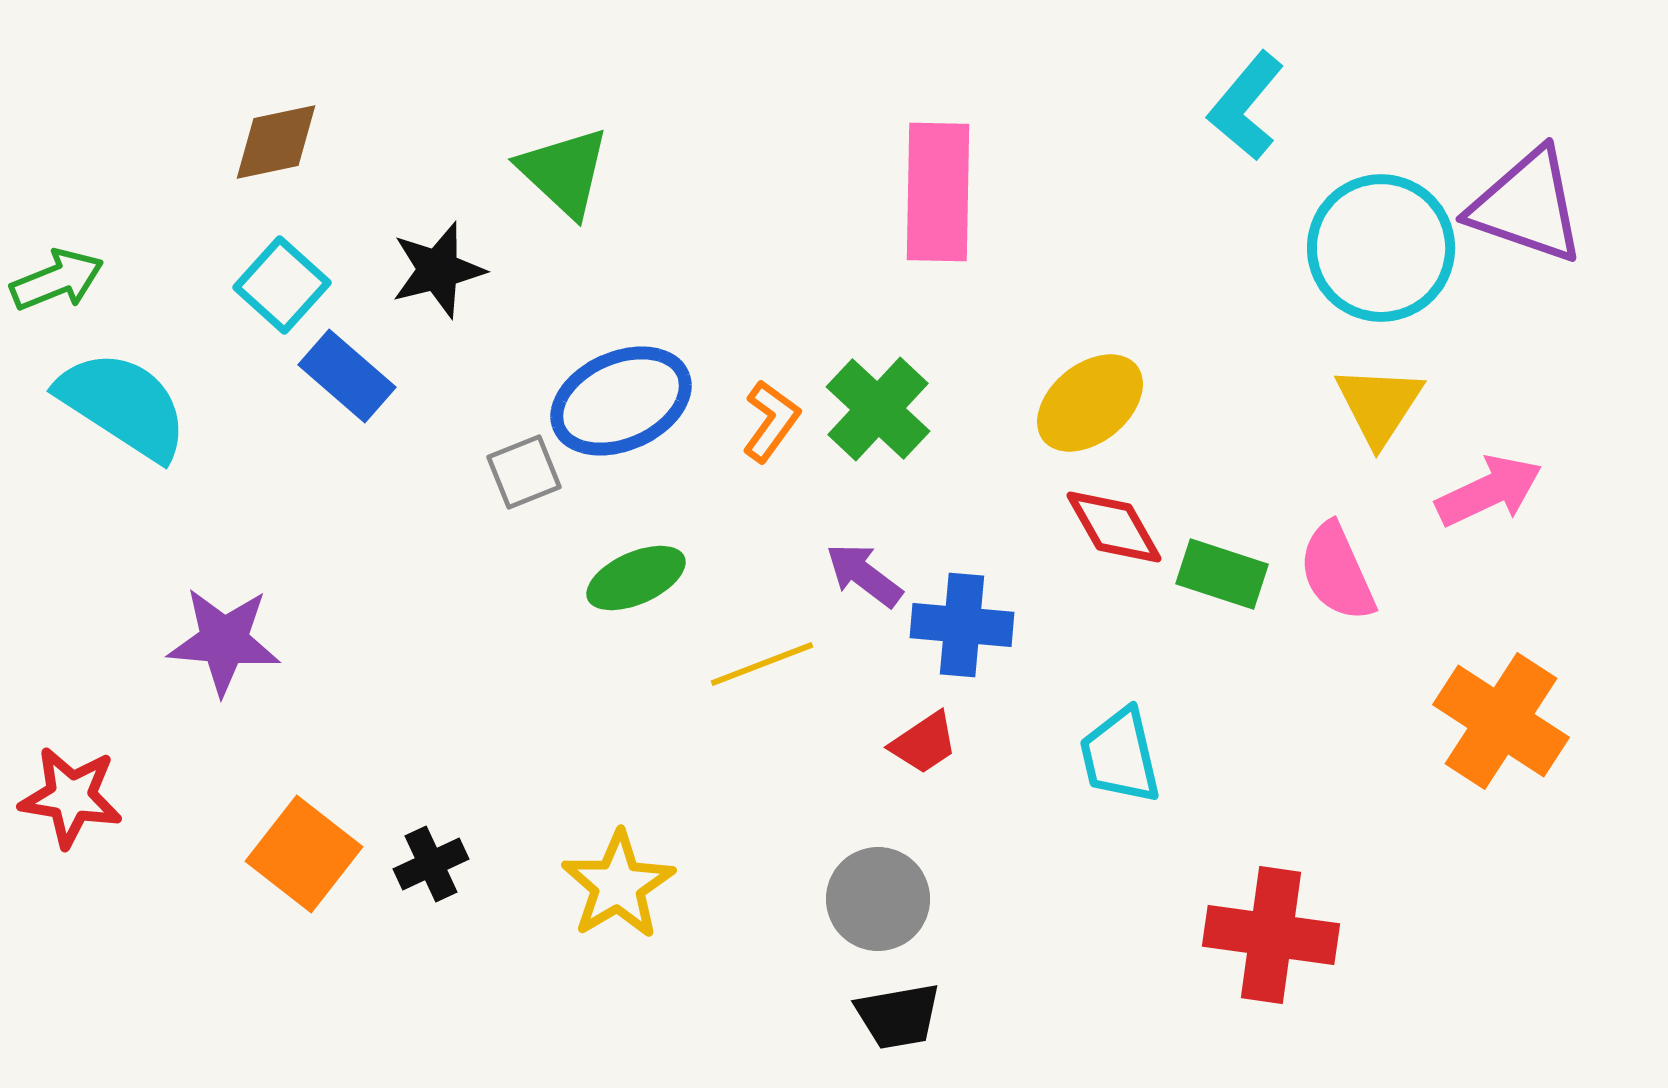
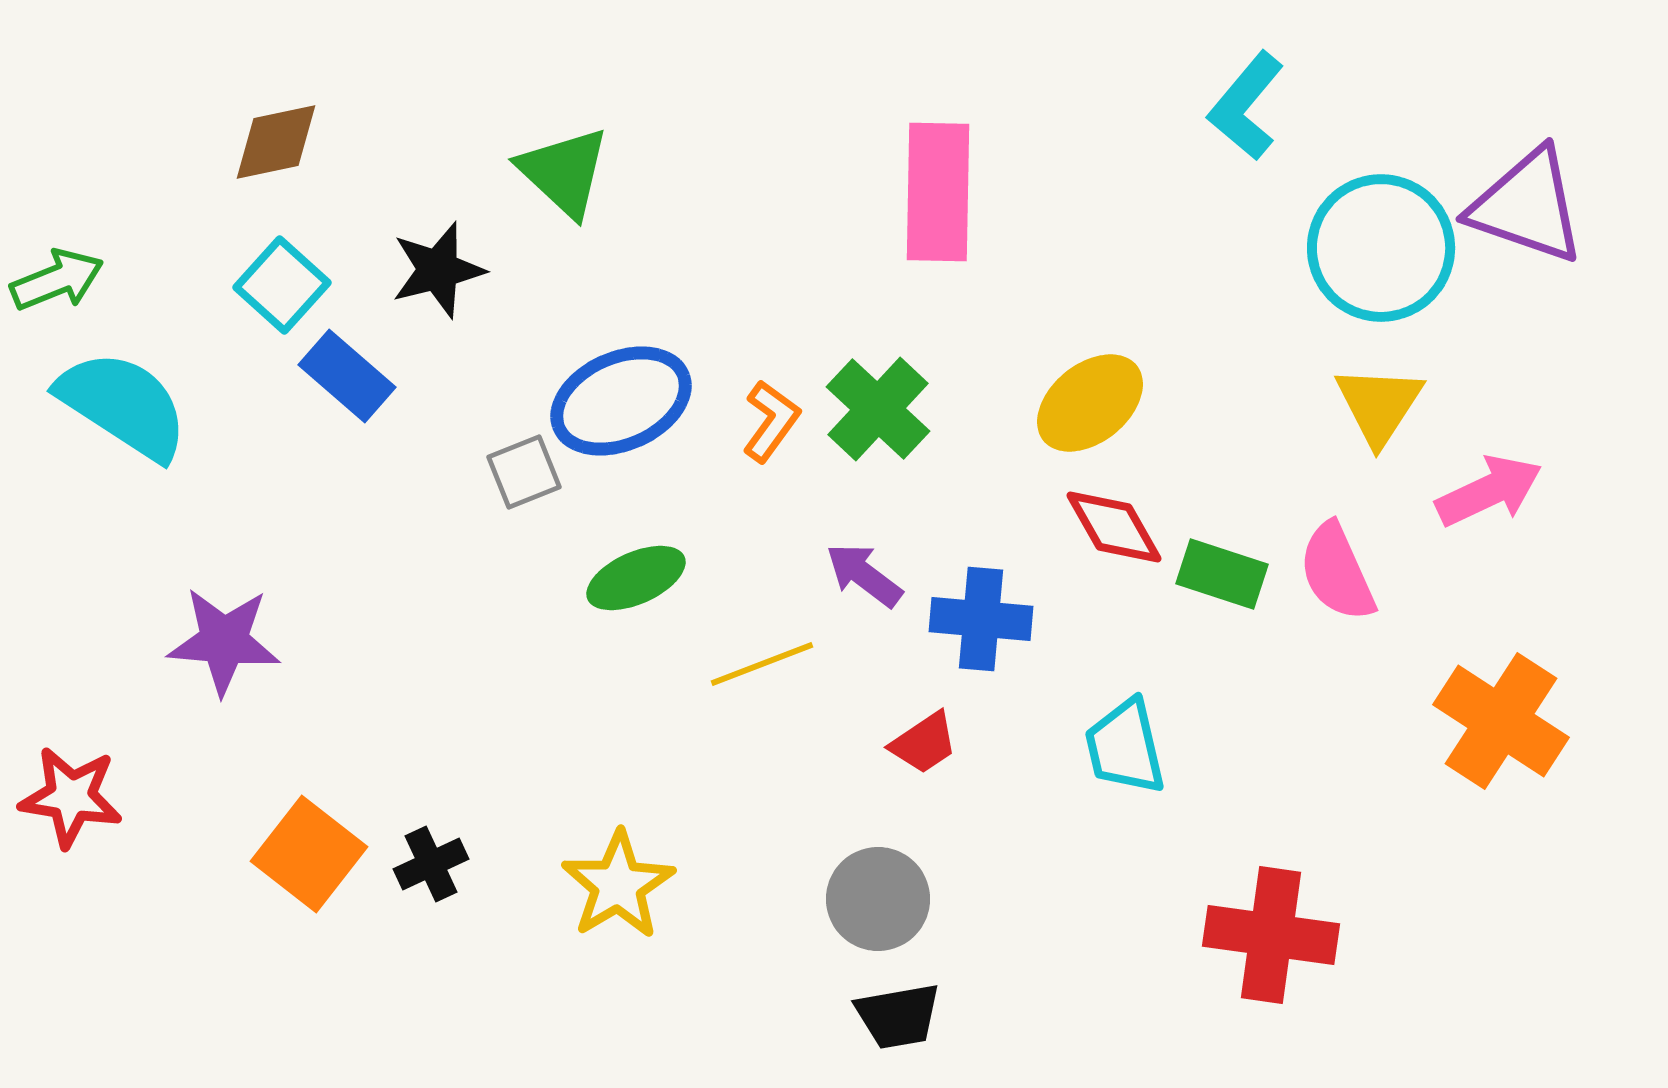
blue cross: moved 19 px right, 6 px up
cyan trapezoid: moved 5 px right, 9 px up
orange square: moved 5 px right
